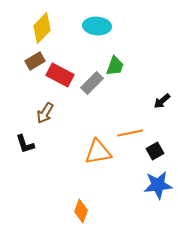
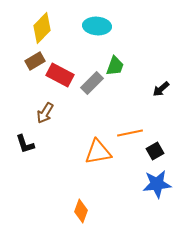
black arrow: moved 1 px left, 12 px up
blue star: moved 1 px left, 1 px up
